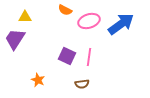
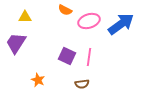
purple trapezoid: moved 1 px right, 4 px down
